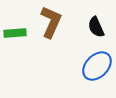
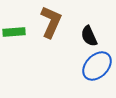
black semicircle: moved 7 px left, 9 px down
green rectangle: moved 1 px left, 1 px up
